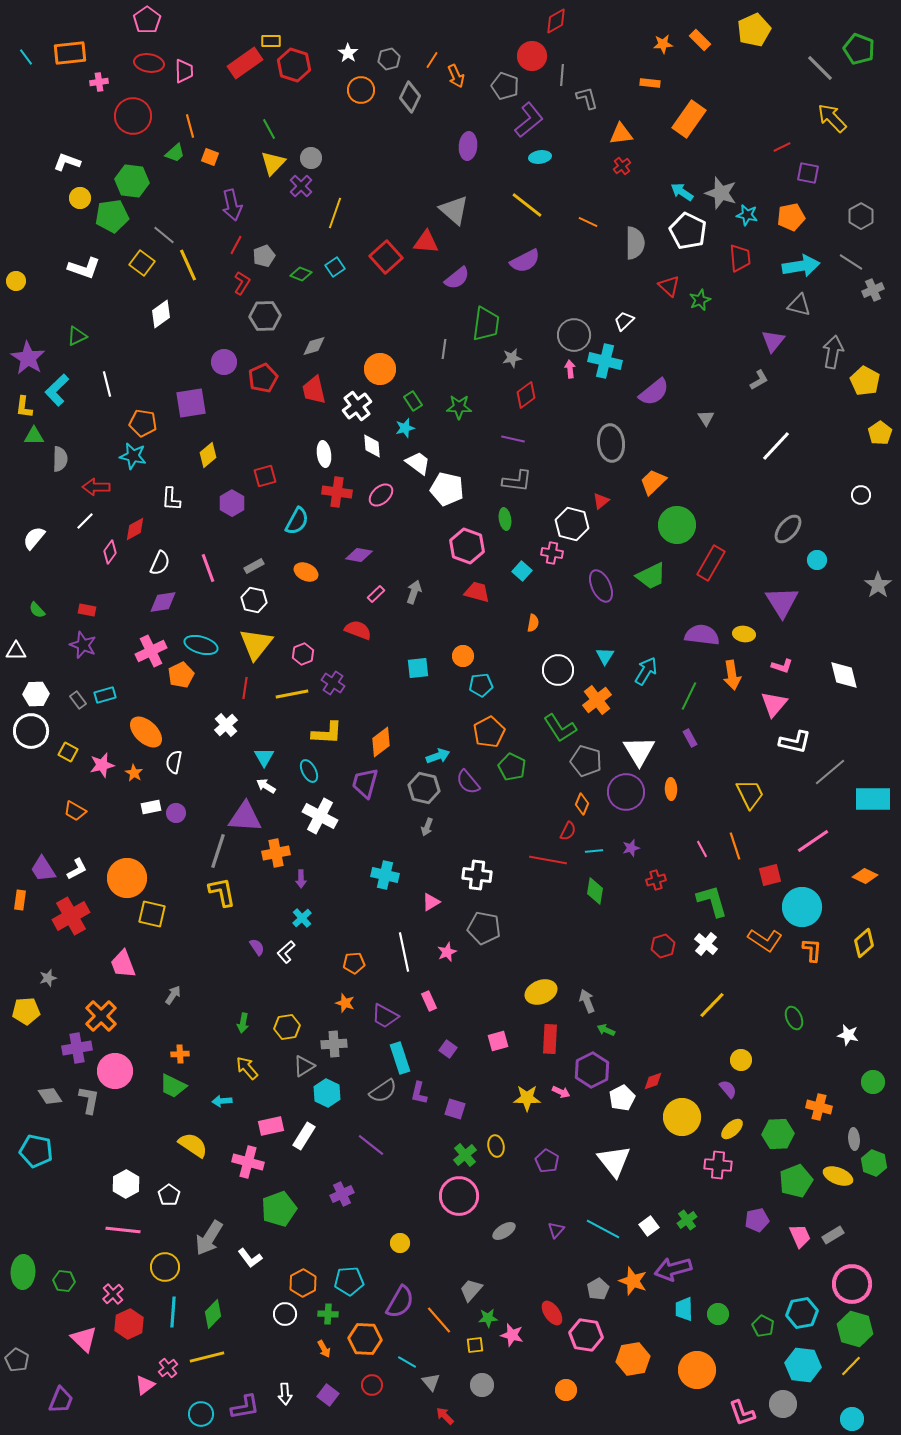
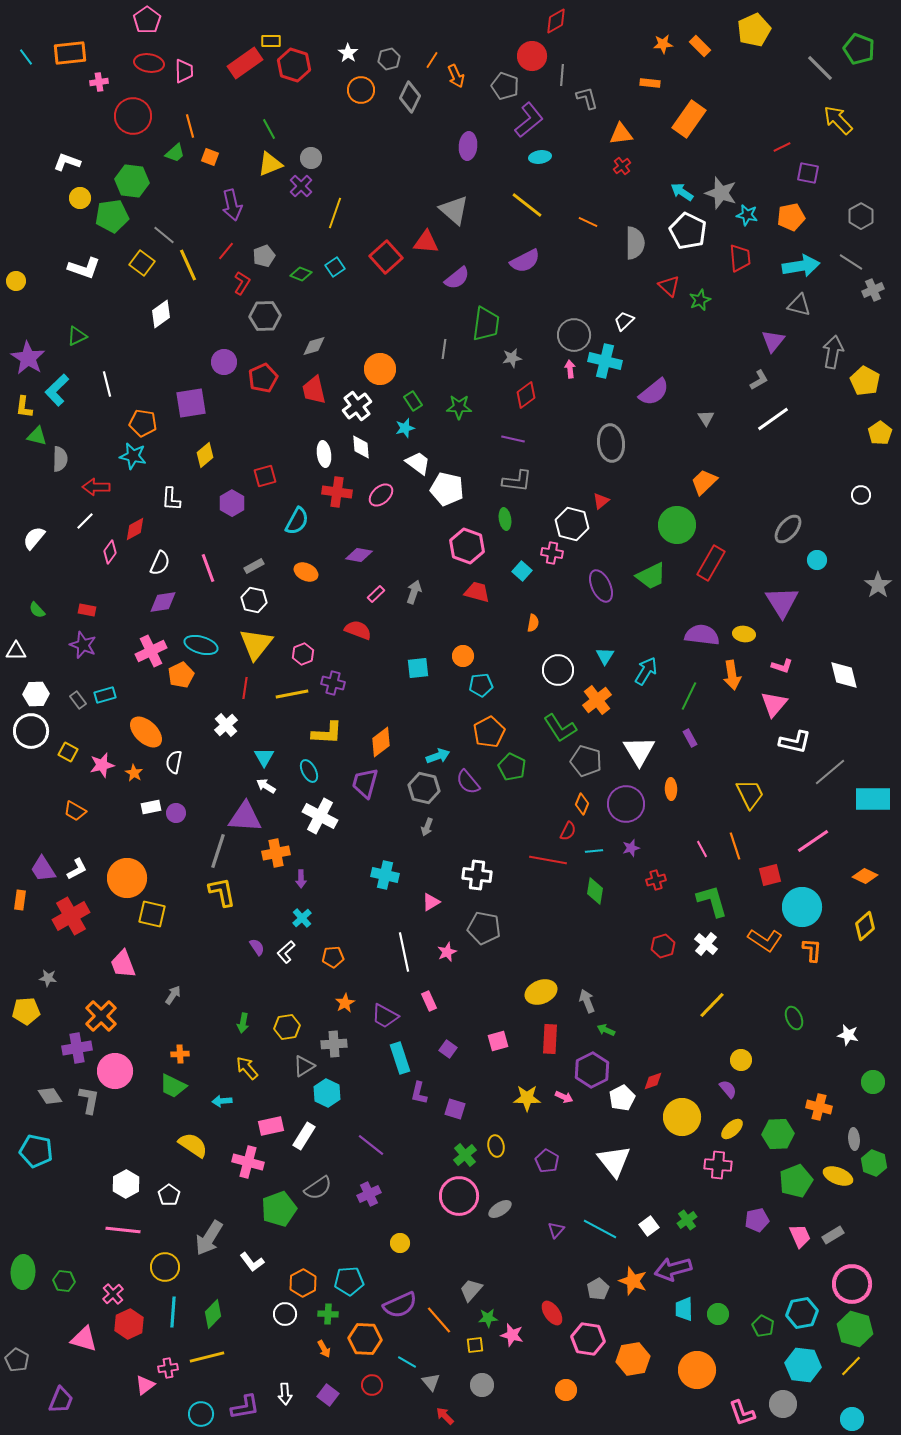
orange rectangle at (700, 40): moved 6 px down
yellow arrow at (832, 118): moved 6 px right, 2 px down
yellow triangle at (273, 163): moved 3 px left, 1 px down; rotated 24 degrees clockwise
red line at (236, 245): moved 10 px left, 6 px down; rotated 12 degrees clockwise
green triangle at (34, 436): moved 3 px right; rotated 15 degrees clockwise
white diamond at (372, 446): moved 11 px left, 1 px down
white line at (776, 446): moved 3 px left, 27 px up; rotated 12 degrees clockwise
yellow diamond at (208, 455): moved 3 px left
orange trapezoid at (653, 482): moved 51 px right
purple cross at (333, 683): rotated 20 degrees counterclockwise
purple circle at (626, 792): moved 12 px down
yellow diamond at (864, 943): moved 1 px right, 17 px up
orange pentagon at (354, 963): moved 21 px left, 6 px up
gray star at (48, 978): rotated 24 degrees clockwise
orange star at (345, 1003): rotated 24 degrees clockwise
gray semicircle at (383, 1091): moved 65 px left, 97 px down
pink arrow at (561, 1092): moved 3 px right, 5 px down
purple cross at (342, 1194): moved 27 px right
cyan line at (603, 1229): moved 3 px left
gray ellipse at (504, 1231): moved 4 px left, 22 px up
white L-shape at (250, 1258): moved 2 px right, 4 px down
purple semicircle at (400, 1302): moved 3 px down; rotated 36 degrees clockwise
pink hexagon at (586, 1335): moved 2 px right, 4 px down
pink triangle at (84, 1339): rotated 28 degrees counterclockwise
pink cross at (168, 1368): rotated 30 degrees clockwise
